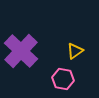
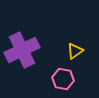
purple cross: moved 1 px right, 1 px up; rotated 20 degrees clockwise
